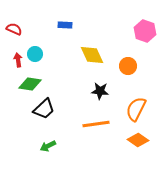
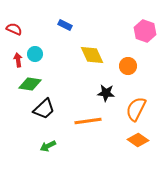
blue rectangle: rotated 24 degrees clockwise
black star: moved 6 px right, 2 px down
orange line: moved 8 px left, 3 px up
